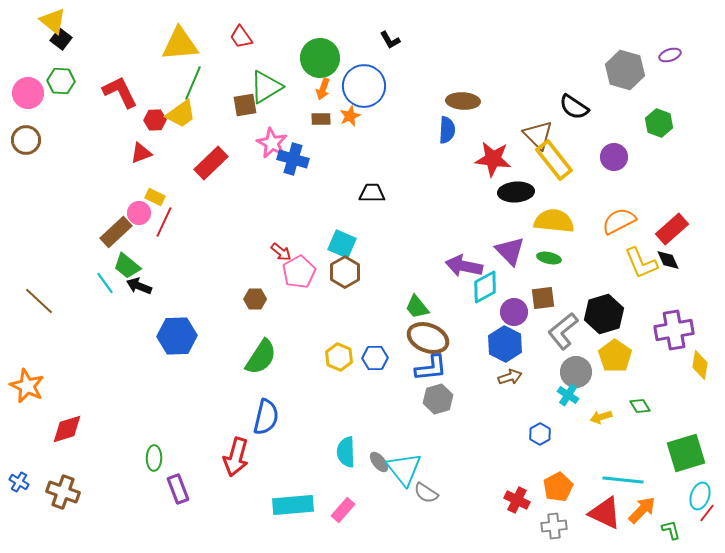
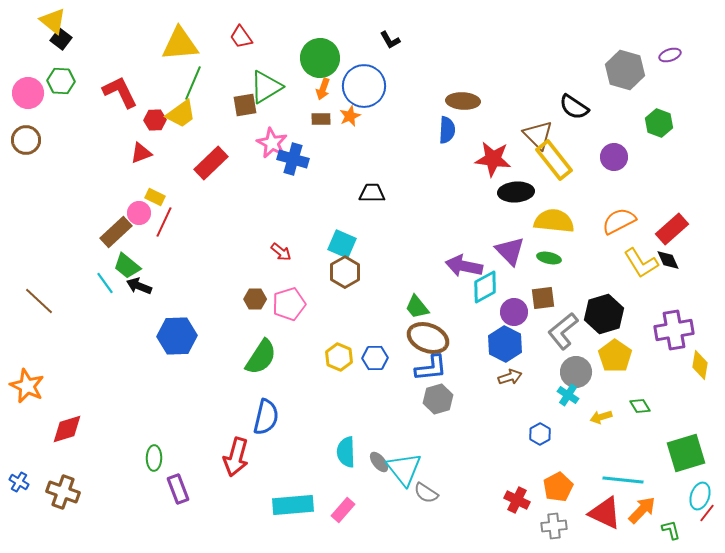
yellow L-shape at (641, 263): rotated 9 degrees counterclockwise
pink pentagon at (299, 272): moved 10 px left, 32 px down; rotated 12 degrees clockwise
